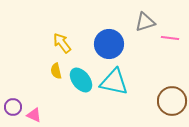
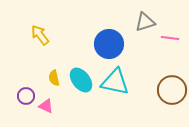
yellow arrow: moved 22 px left, 8 px up
yellow semicircle: moved 2 px left, 7 px down
cyan triangle: moved 1 px right
brown circle: moved 11 px up
purple circle: moved 13 px right, 11 px up
pink triangle: moved 12 px right, 9 px up
